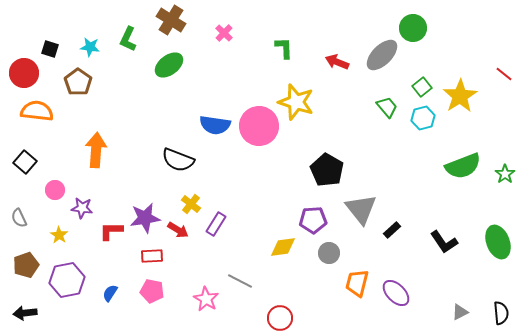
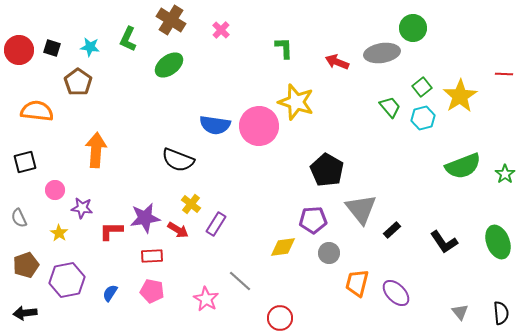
pink cross at (224, 33): moved 3 px left, 3 px up
black square at (50, 49): moved 2 px right, 1 px up
gray ellipse at (382, 55): moved 2 px up; rotated 36 degrees clockwise
red circle at (24, 73): moved 5 px left, 23 px up
red line at (504, 74): rotated 36 degrees counterclockwise
green trapezoid at (387, 107): moved 3 px right
black square at (25, 162): rotated 35 degrees clockwise
yellow star at (59, 235): moved 2 px up
gray line at (240, 281): rotated 15 degrees clockwise
gray triangle at (460, 312): rotated 42 degrees counterclockwise
